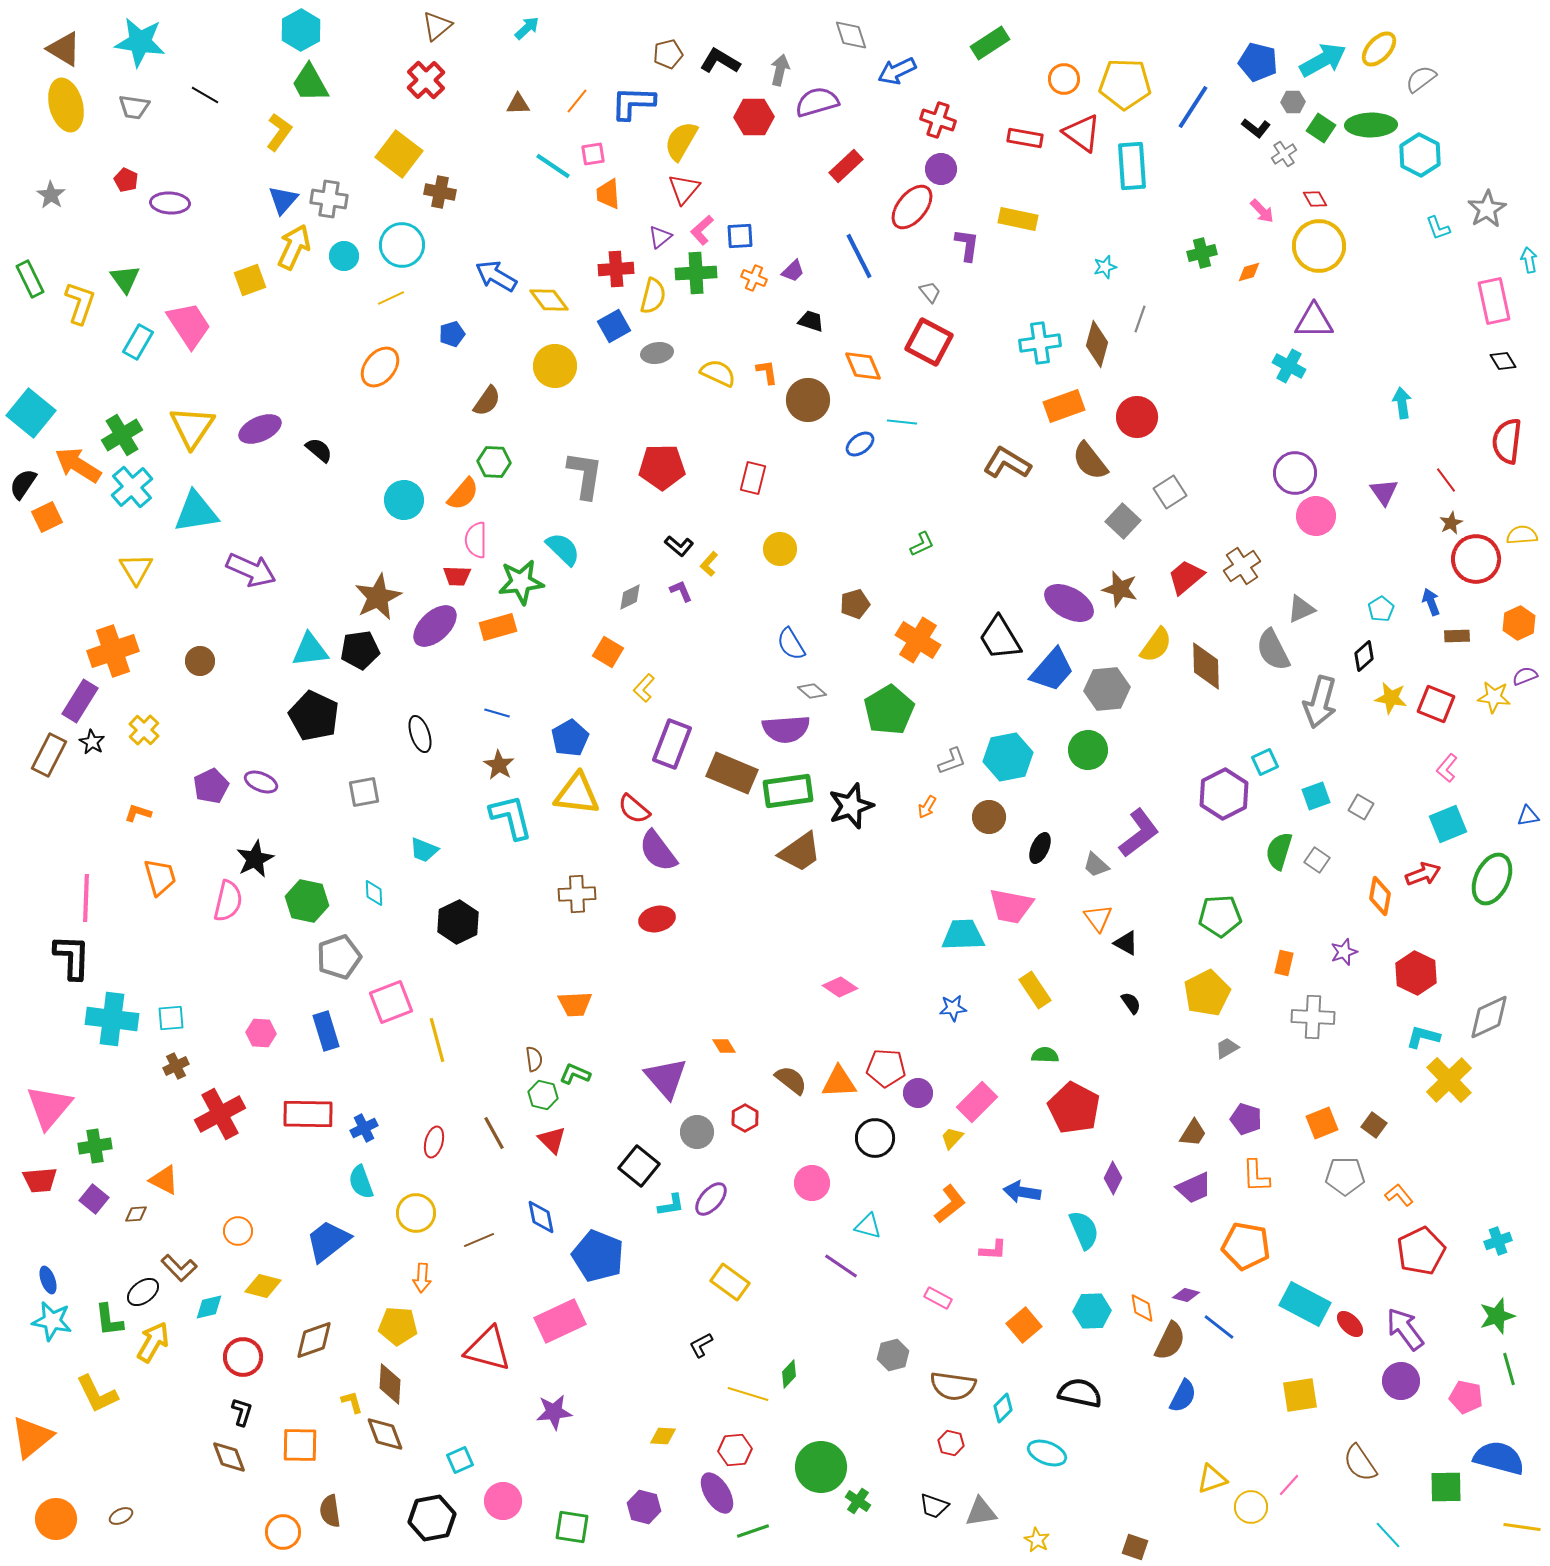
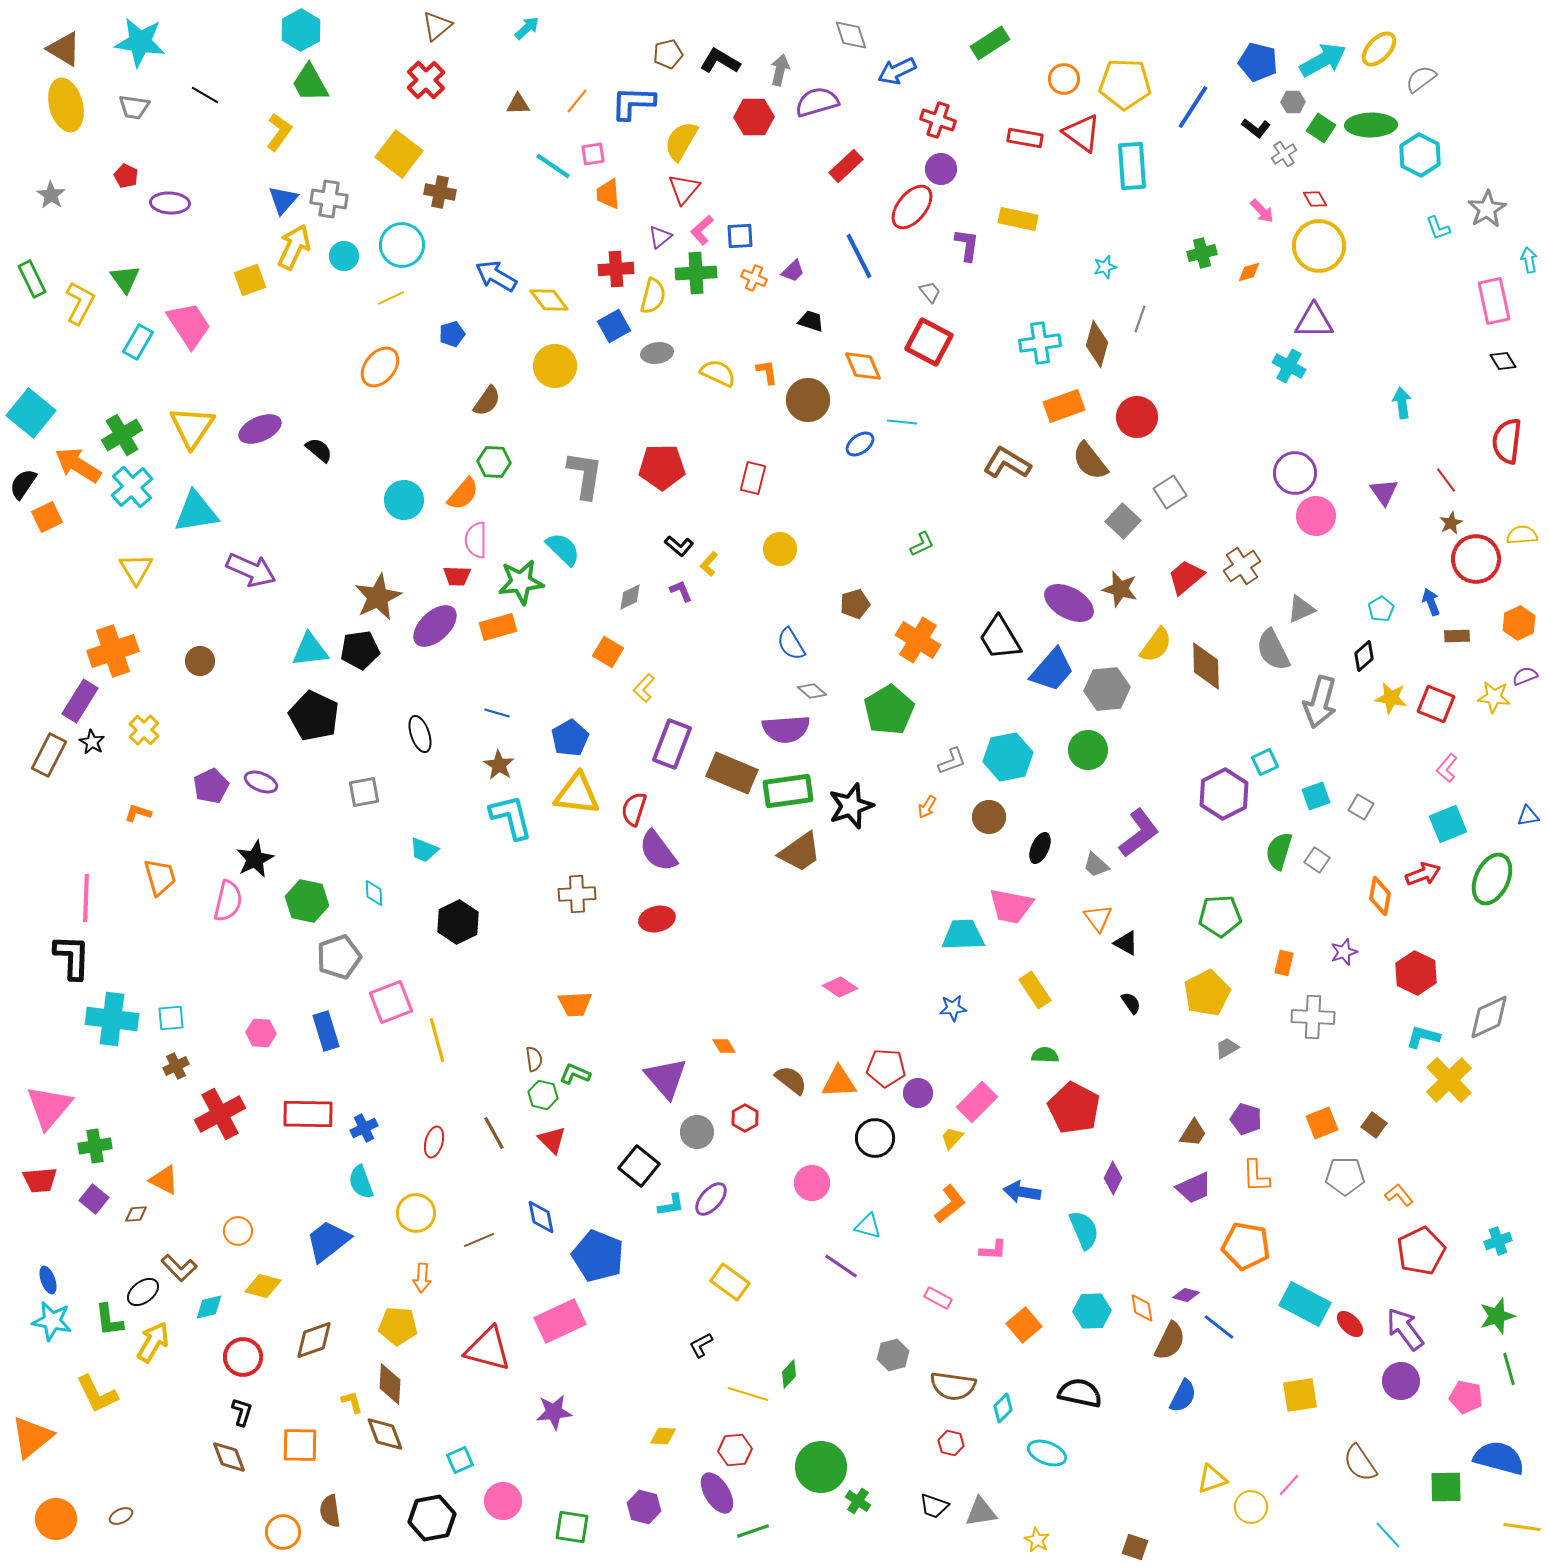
red pentagon at (126, 180): moved 4 px up
green rectangle at (30, 279): moved 2 px right
yellow L-shape at (80, 303): rotated 9 degrees clockwise
red semicircle at (634, 809): rotated 68 degrees clockwise
